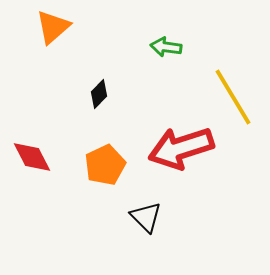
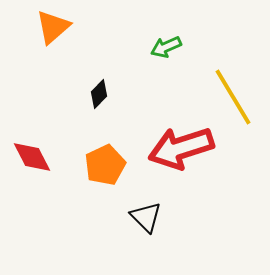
green arrow: rotated 32 degrees counterclockwise
